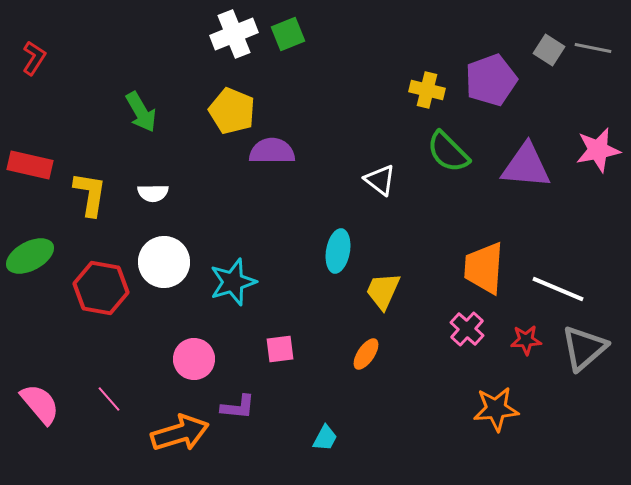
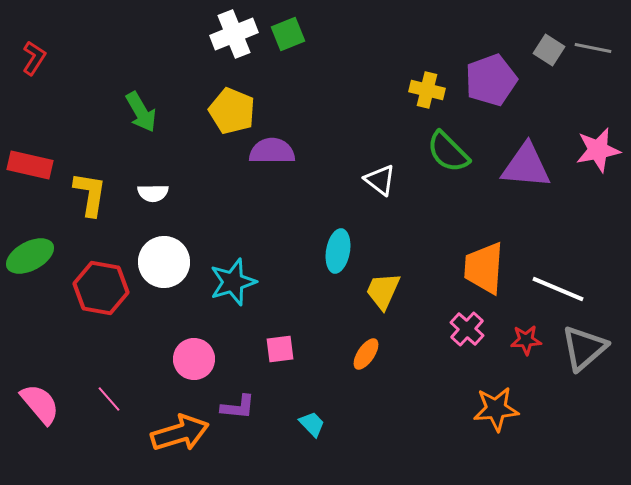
cyan trapezoid: moved 13 px left, 14 px up; rotated 72 degrees counterclockwise
